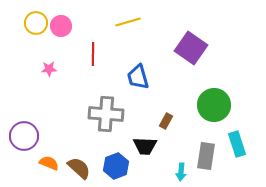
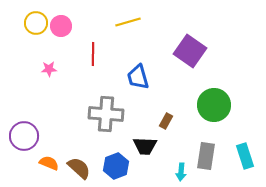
purple square: moved 1 px left, 3 px down
cyan rectangle: moved 8 px right, 12 px down
